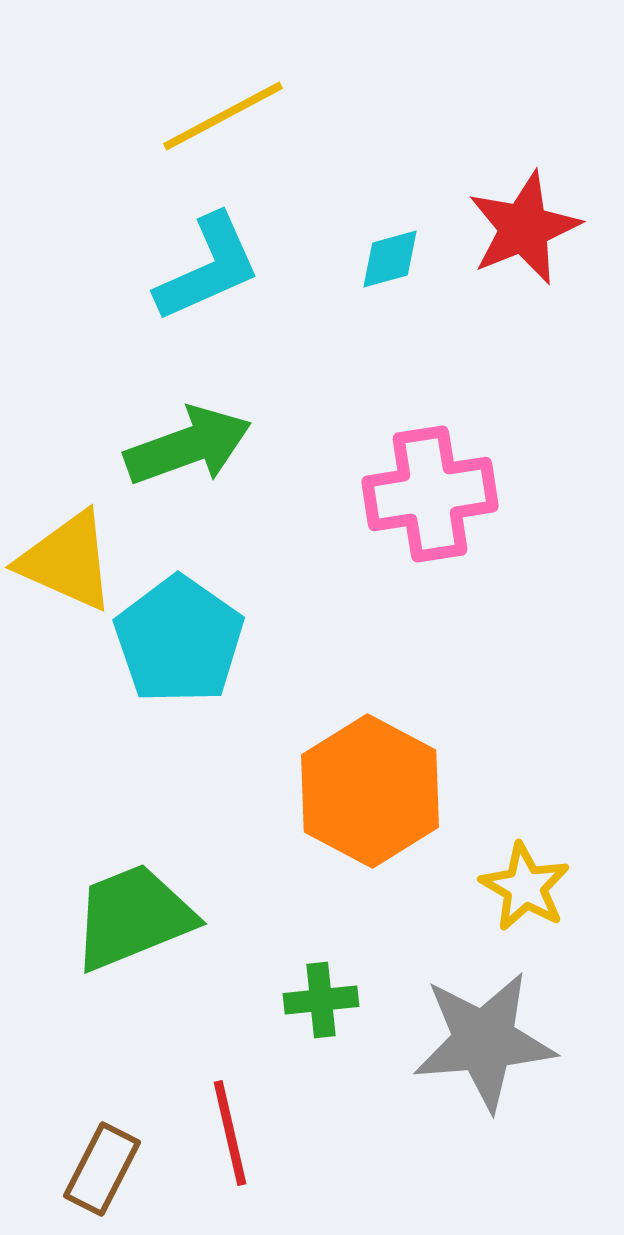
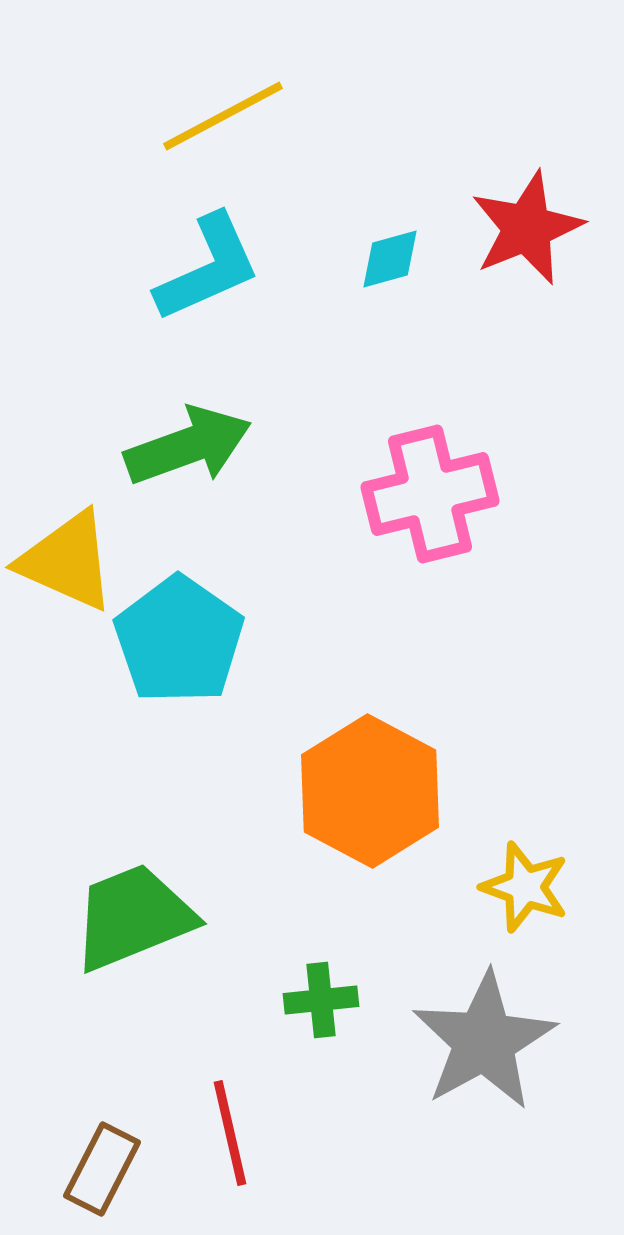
red star: moved 3 px right
pink cross: rotated 5 degrees counterclockwise
yellow star: rotated 10 degrees counterclockwise
gray star: rotated 24 degrees counterclockwise
